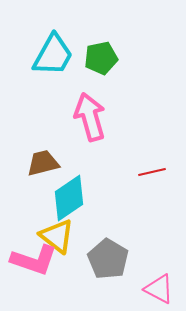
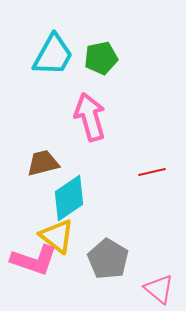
pink triangle: rotated 12 degrees clockwise
